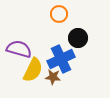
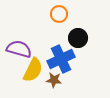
brown star: moved 1 px right, 3 px down
